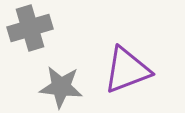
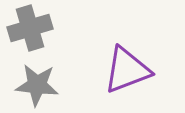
gray star: moved 24 px left, 2 px up
